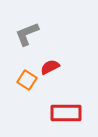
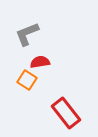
red semicircle: moved 10 px left, 5 px up; rotated 18 degrees clockwise
red rectangle: rotated 52 degrees clockwise
